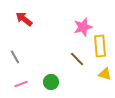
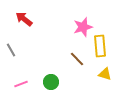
gray line: moved 4 px left, 7 px up
